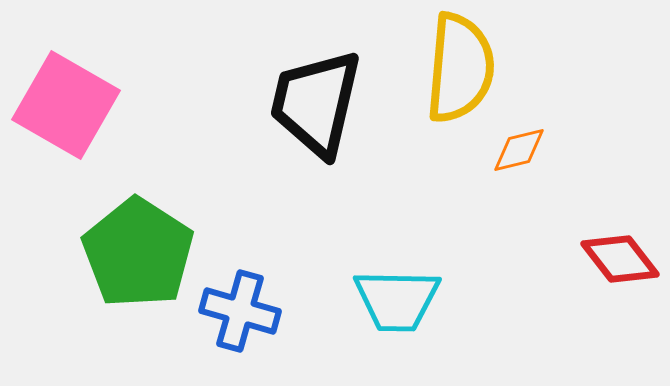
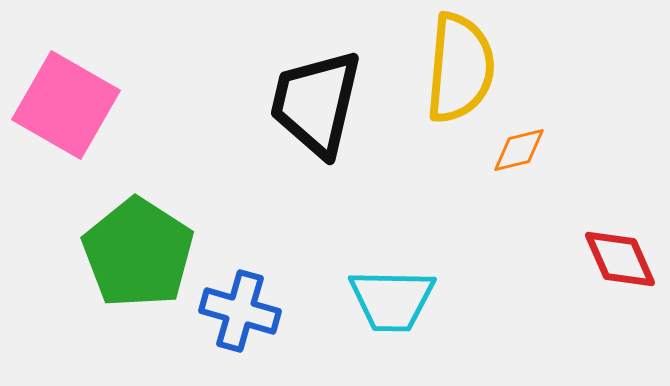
red diamond: rotated 14 degrees clockwise
cyan trapezoid: moved 5 px left
